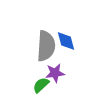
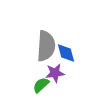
blue diamond: moved 12 px down
